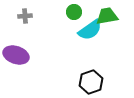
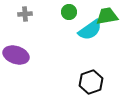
green circle: moved 5 px left
gray cross: moved 2 px up
